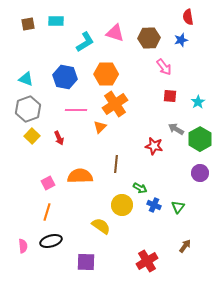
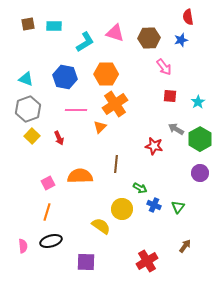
cyan rectangle: moved 2 px left, 5 px down
yellow circle: moved 4 px down
